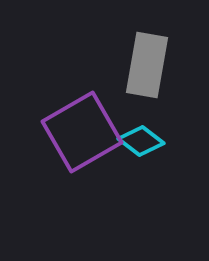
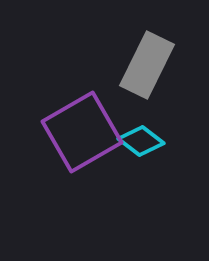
gray rectangle: rotated 16 degrees clockwise
